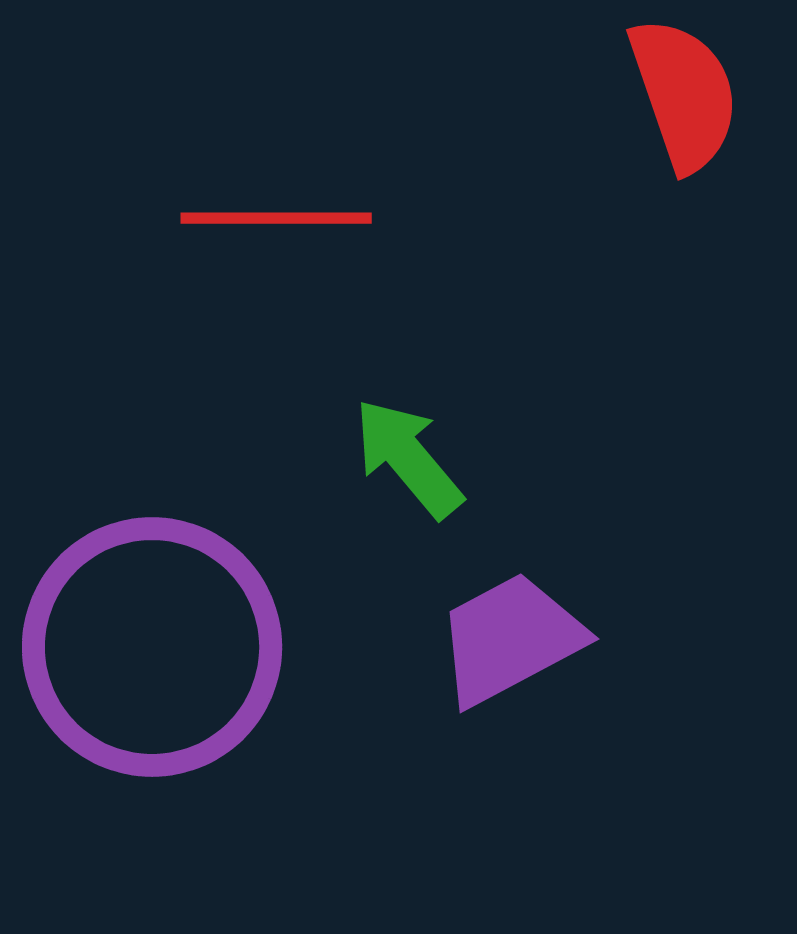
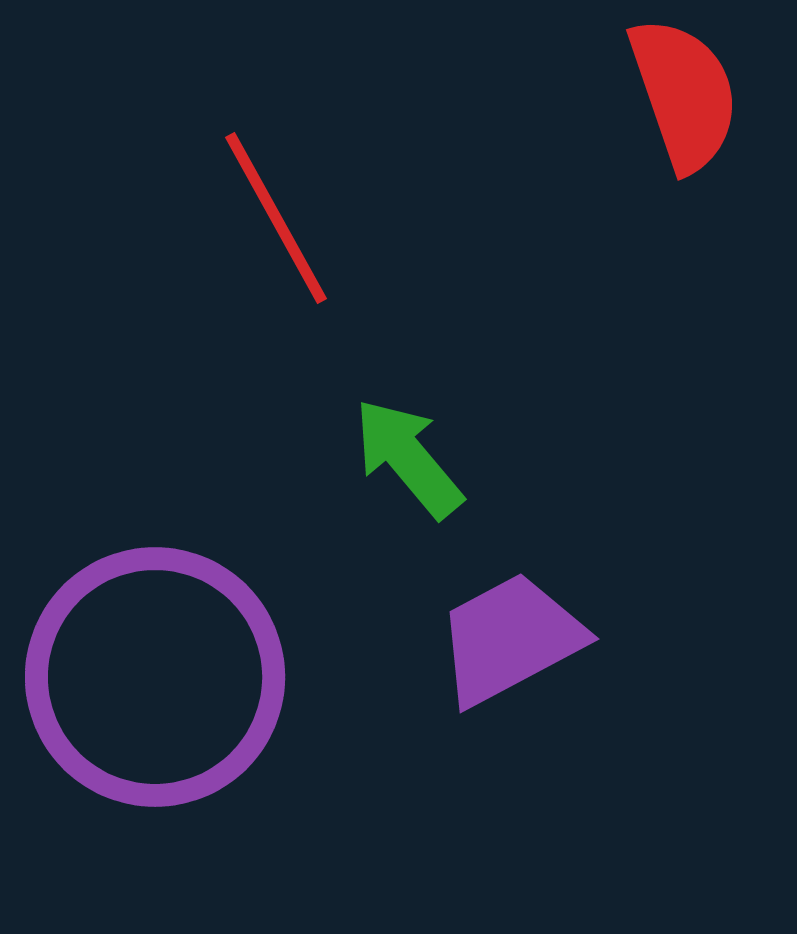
red line: rotated 61 degrees clockwise
purple circle: moved 3 px right, 30 px down
